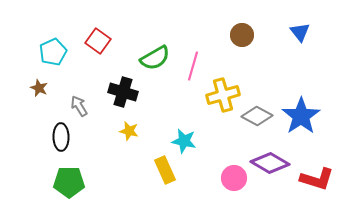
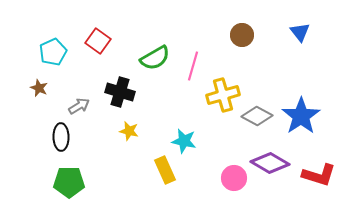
black cross: moved 3 px left
gray arrow: rotated 90 degrees clockwise
red L-shape: moved 2 px right, 4 px up
